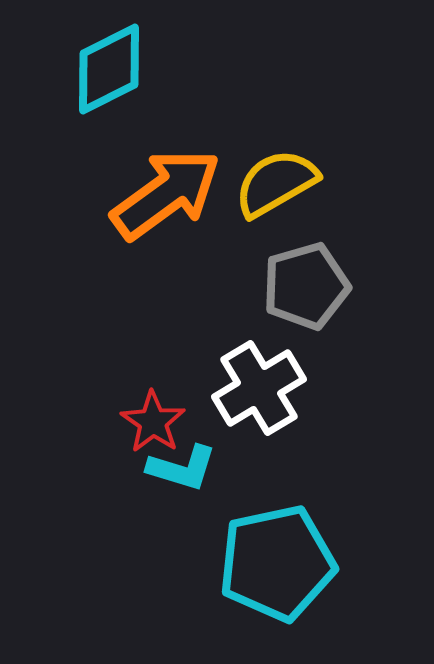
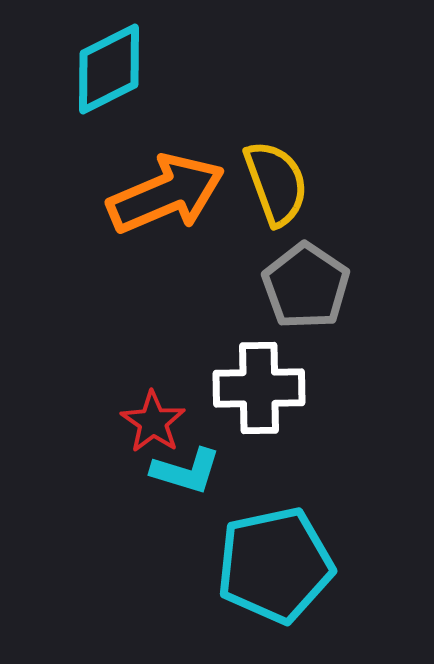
yellow semicircle: rotated 100 degrees clockwise
orange arrow: rotated 13 degrees clockwise
gray pentagon: rotated 22 degrees counterclockwise
white cross: rotated 30 degrees clockwise
cyan L-shape: moved 4 px right, 3 px down
cyan pentagon: moved 2 px left, 2 px down
